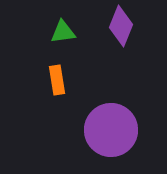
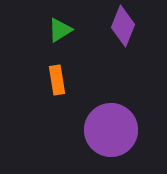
purple diamond: moved 2 px right
green triangle: moved 3 px left, 2 px up; rotated 24 degrees counterclockwise
